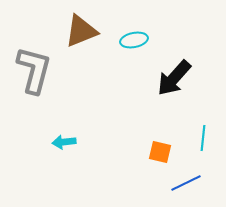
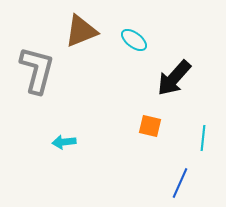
cyan ellipse: rotated 48 degrees clockwise
gray L-shape: moved 3 px right
orange square: moved 10 px left, 26 px up
blue line: moved 6 px left; rotated 40 degrees counterclockwise
